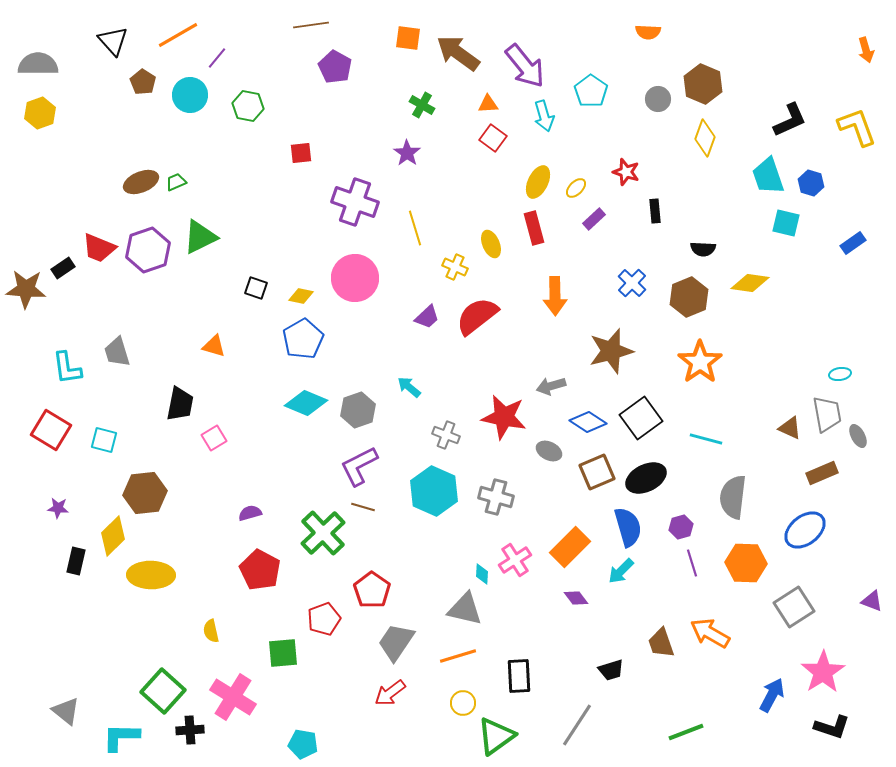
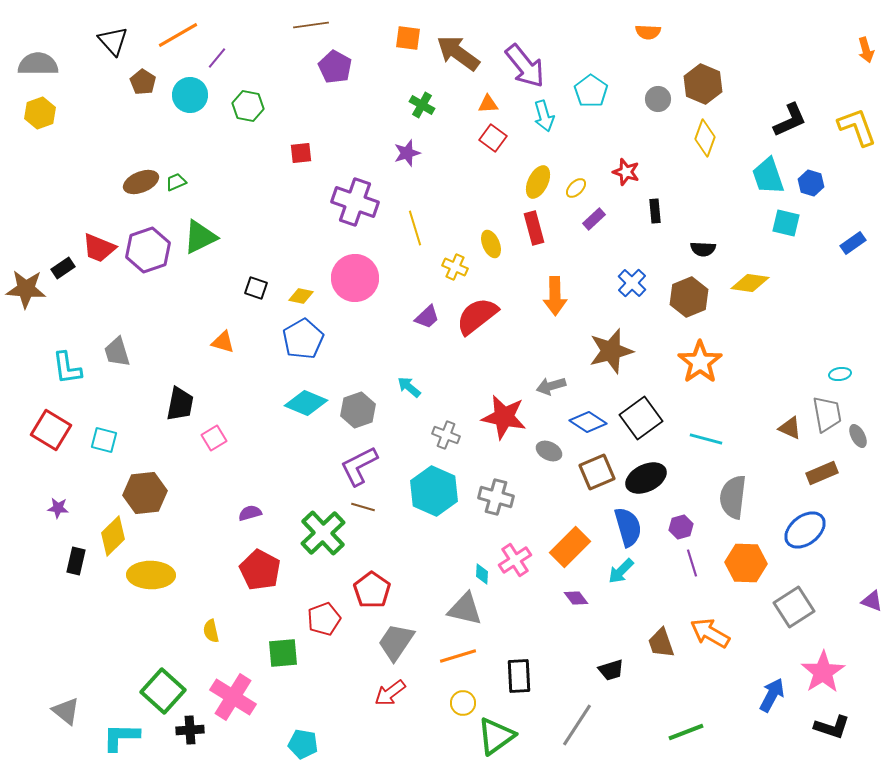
purple star at (407, 153): rotated 20 degrees clockwise
orange triangle at (214, 346): moved 9 px right, 4 px up
